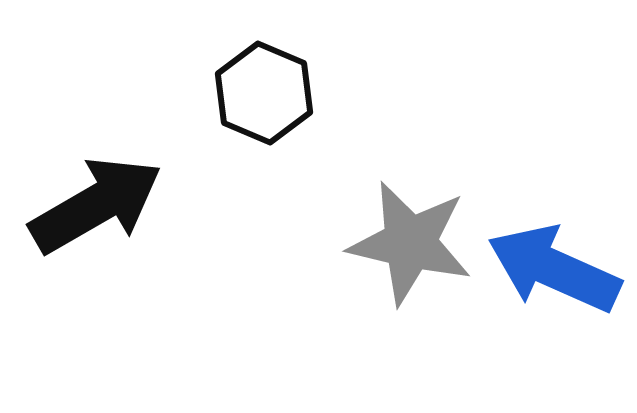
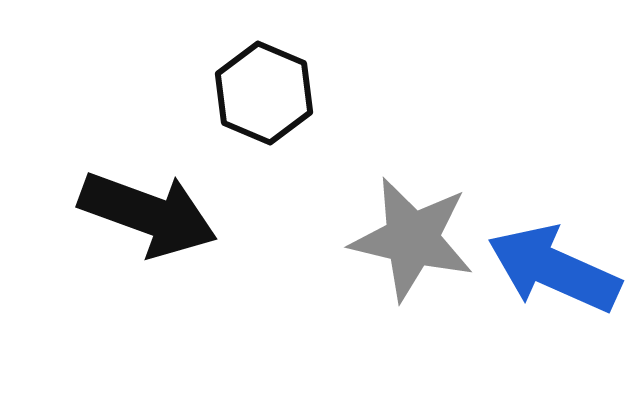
black arrow: moved 52 px right, 9 px down; rotated 50 degrees clockwise
gray star: moved 2 px right, 4 px up
